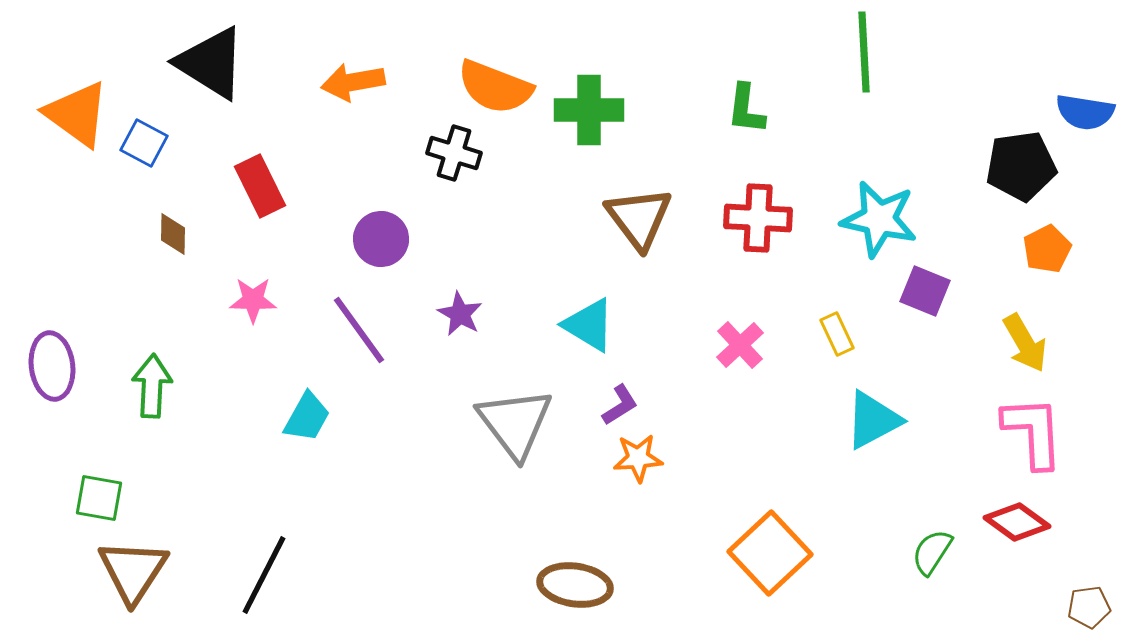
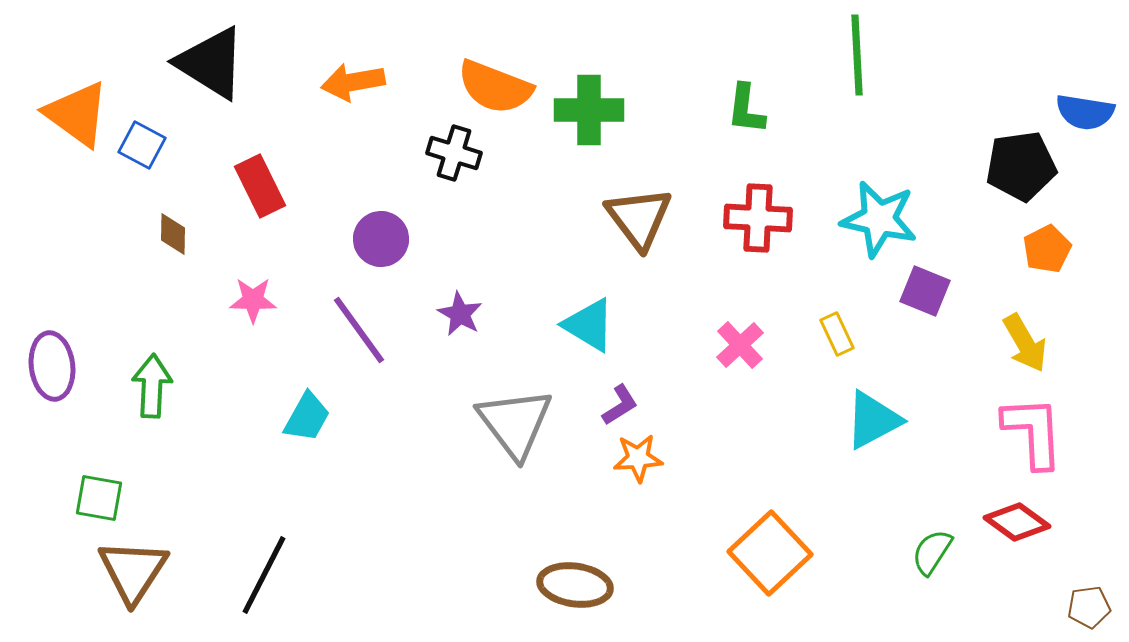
green line at (864, 52): moved 7 px left, 3 px down
blue square at (144, 143): moved 2 px left, 2 px down
